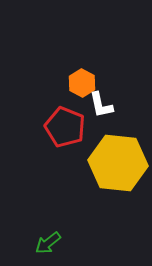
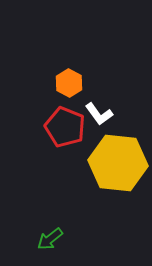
orange hexagon: moved 13 px left
white L-shape: moved 2 px left, 9 px down; rotated 24 degrees counterclockwise
green arrow: moved 2 px right, 4 px up
